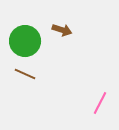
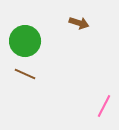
brown arrow: moved 17 px right, 7 px up
pink line: moved 4 px right, 3 px down
